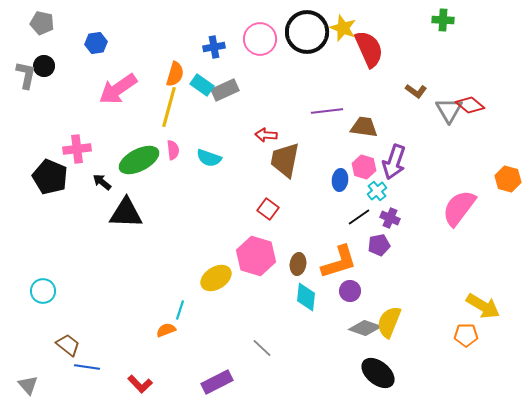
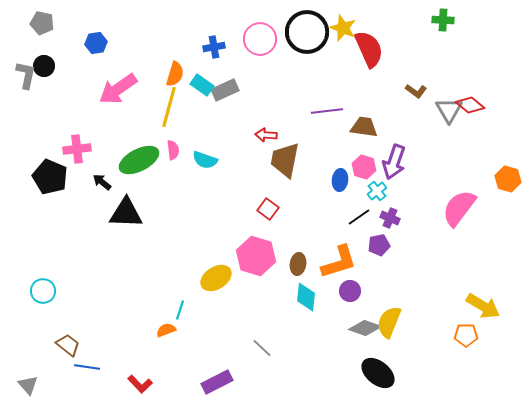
cyan semicircle at (209, 158): moved 4 px left, 2 px down
